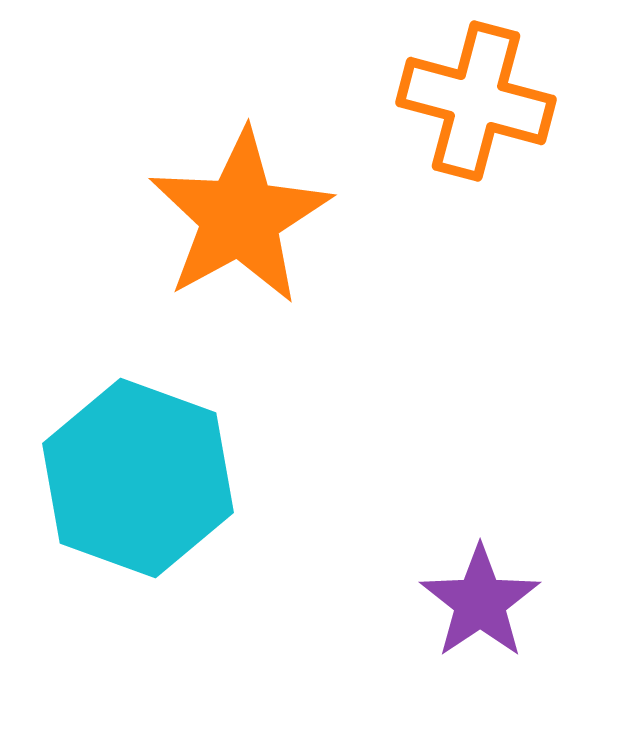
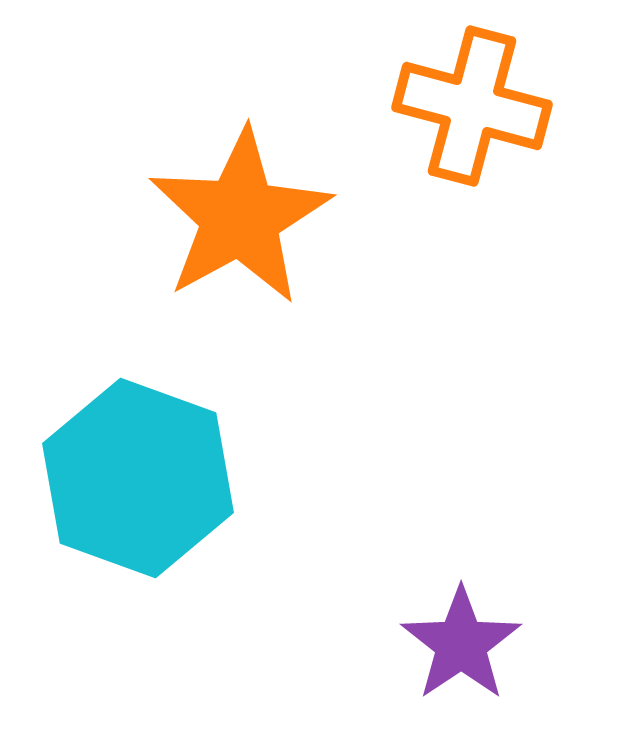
orange cross: moved 4 px left, 5 px down
purple star: moved 19 px left, 42 px down
